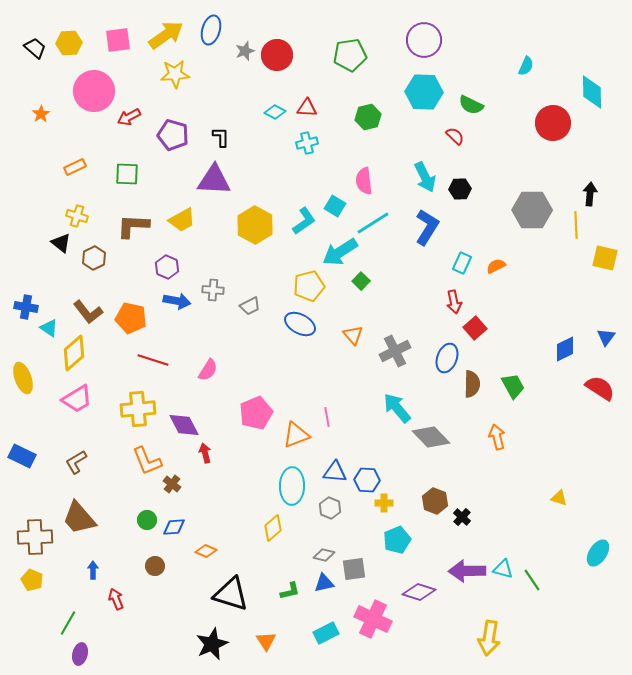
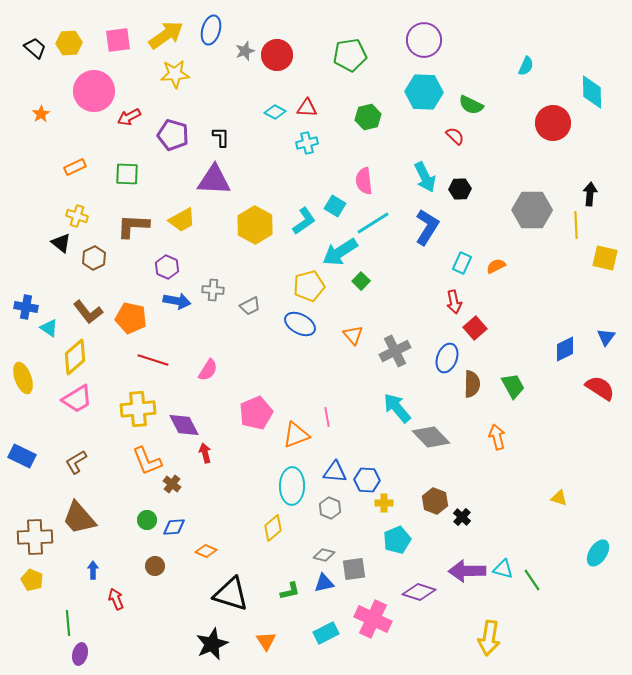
yellow diamond at (74, 353): moved 1 px right, 4 px down
green line at (68, 623): rotated 35 degrees counterclockwise
